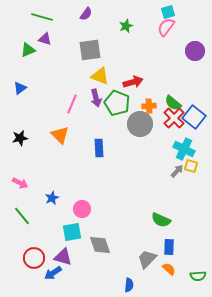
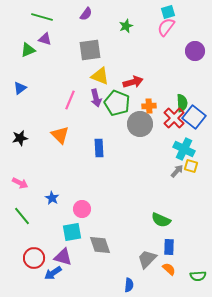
green semicircle at (173, 103): moved 9 px right; rotated 132 degrees counterclockwise
pink line at (72, 104): moved 2 px left, 4 px up
blue star at (52, 198): rotated 16 degrees counterclockwise
